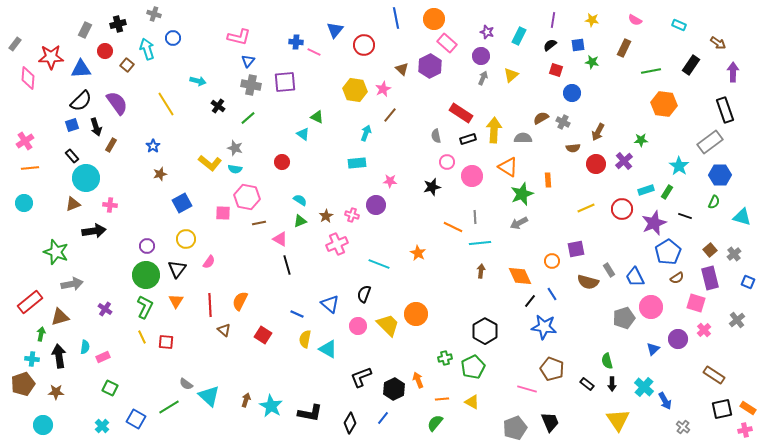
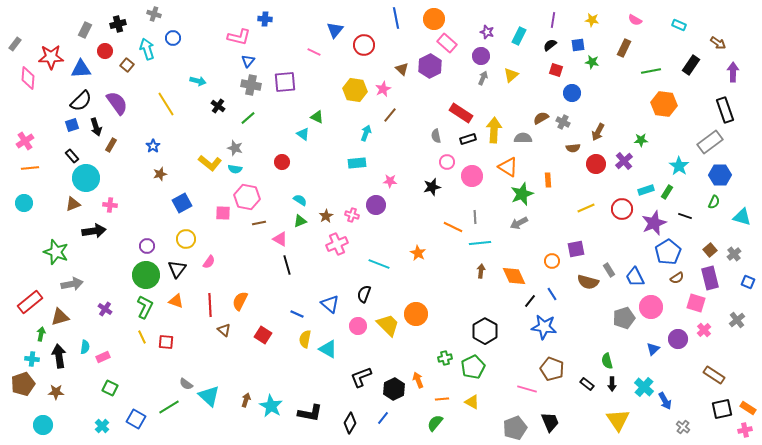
blue cross at (296, 42): moved 31 px left, 23 px up
orange diamond at (520, 276): moved 6 px left
orange triangle at (176, 301): rotated 42 degrees counterclockwise
